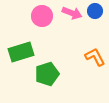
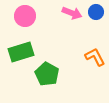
blue circle: moved 1 px right, 1 px down
pink circle: moved 17 px left
green pentagon: rotated 25 degrees counterclockwise
